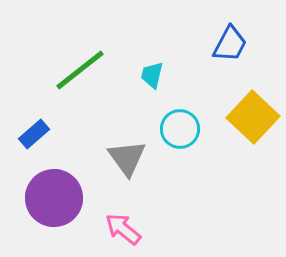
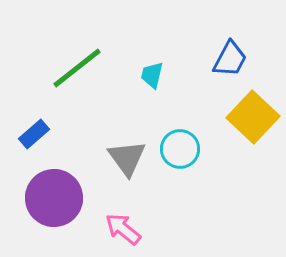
blue trapezoid: moved 15 px down
green line: moved 3 px left, 2 px up
cyan circle: moved 20 px down
